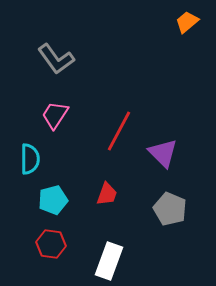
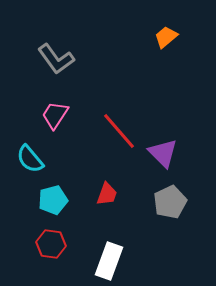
orange trapezoid: moved 21 px left, 15 px down
red line: rotated 69 degrees counterclockwise
cyan semicircle: rotated 140 degrees clockwise
gray pentagon: moved 7 px up; rotated 24 degrees clockwise
